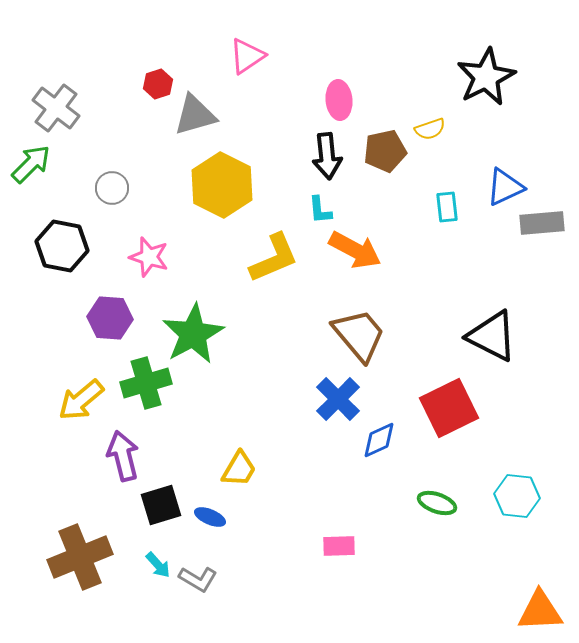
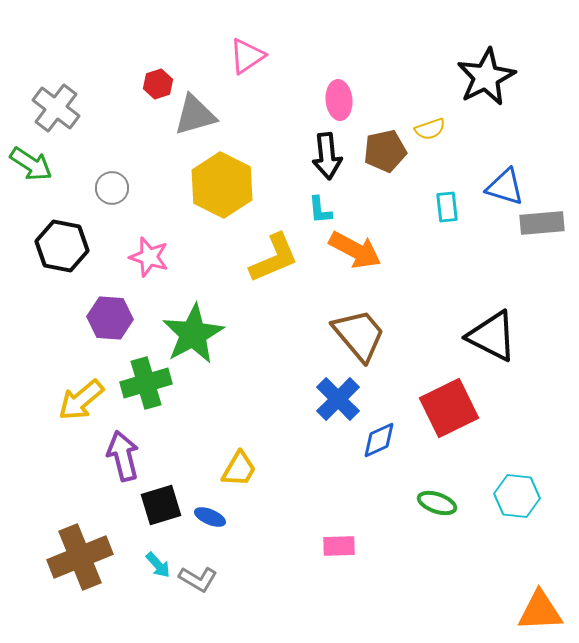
green arrow: rotated 78 degrees clockwise
blue triangle: rotated 42 degrees clockwise
